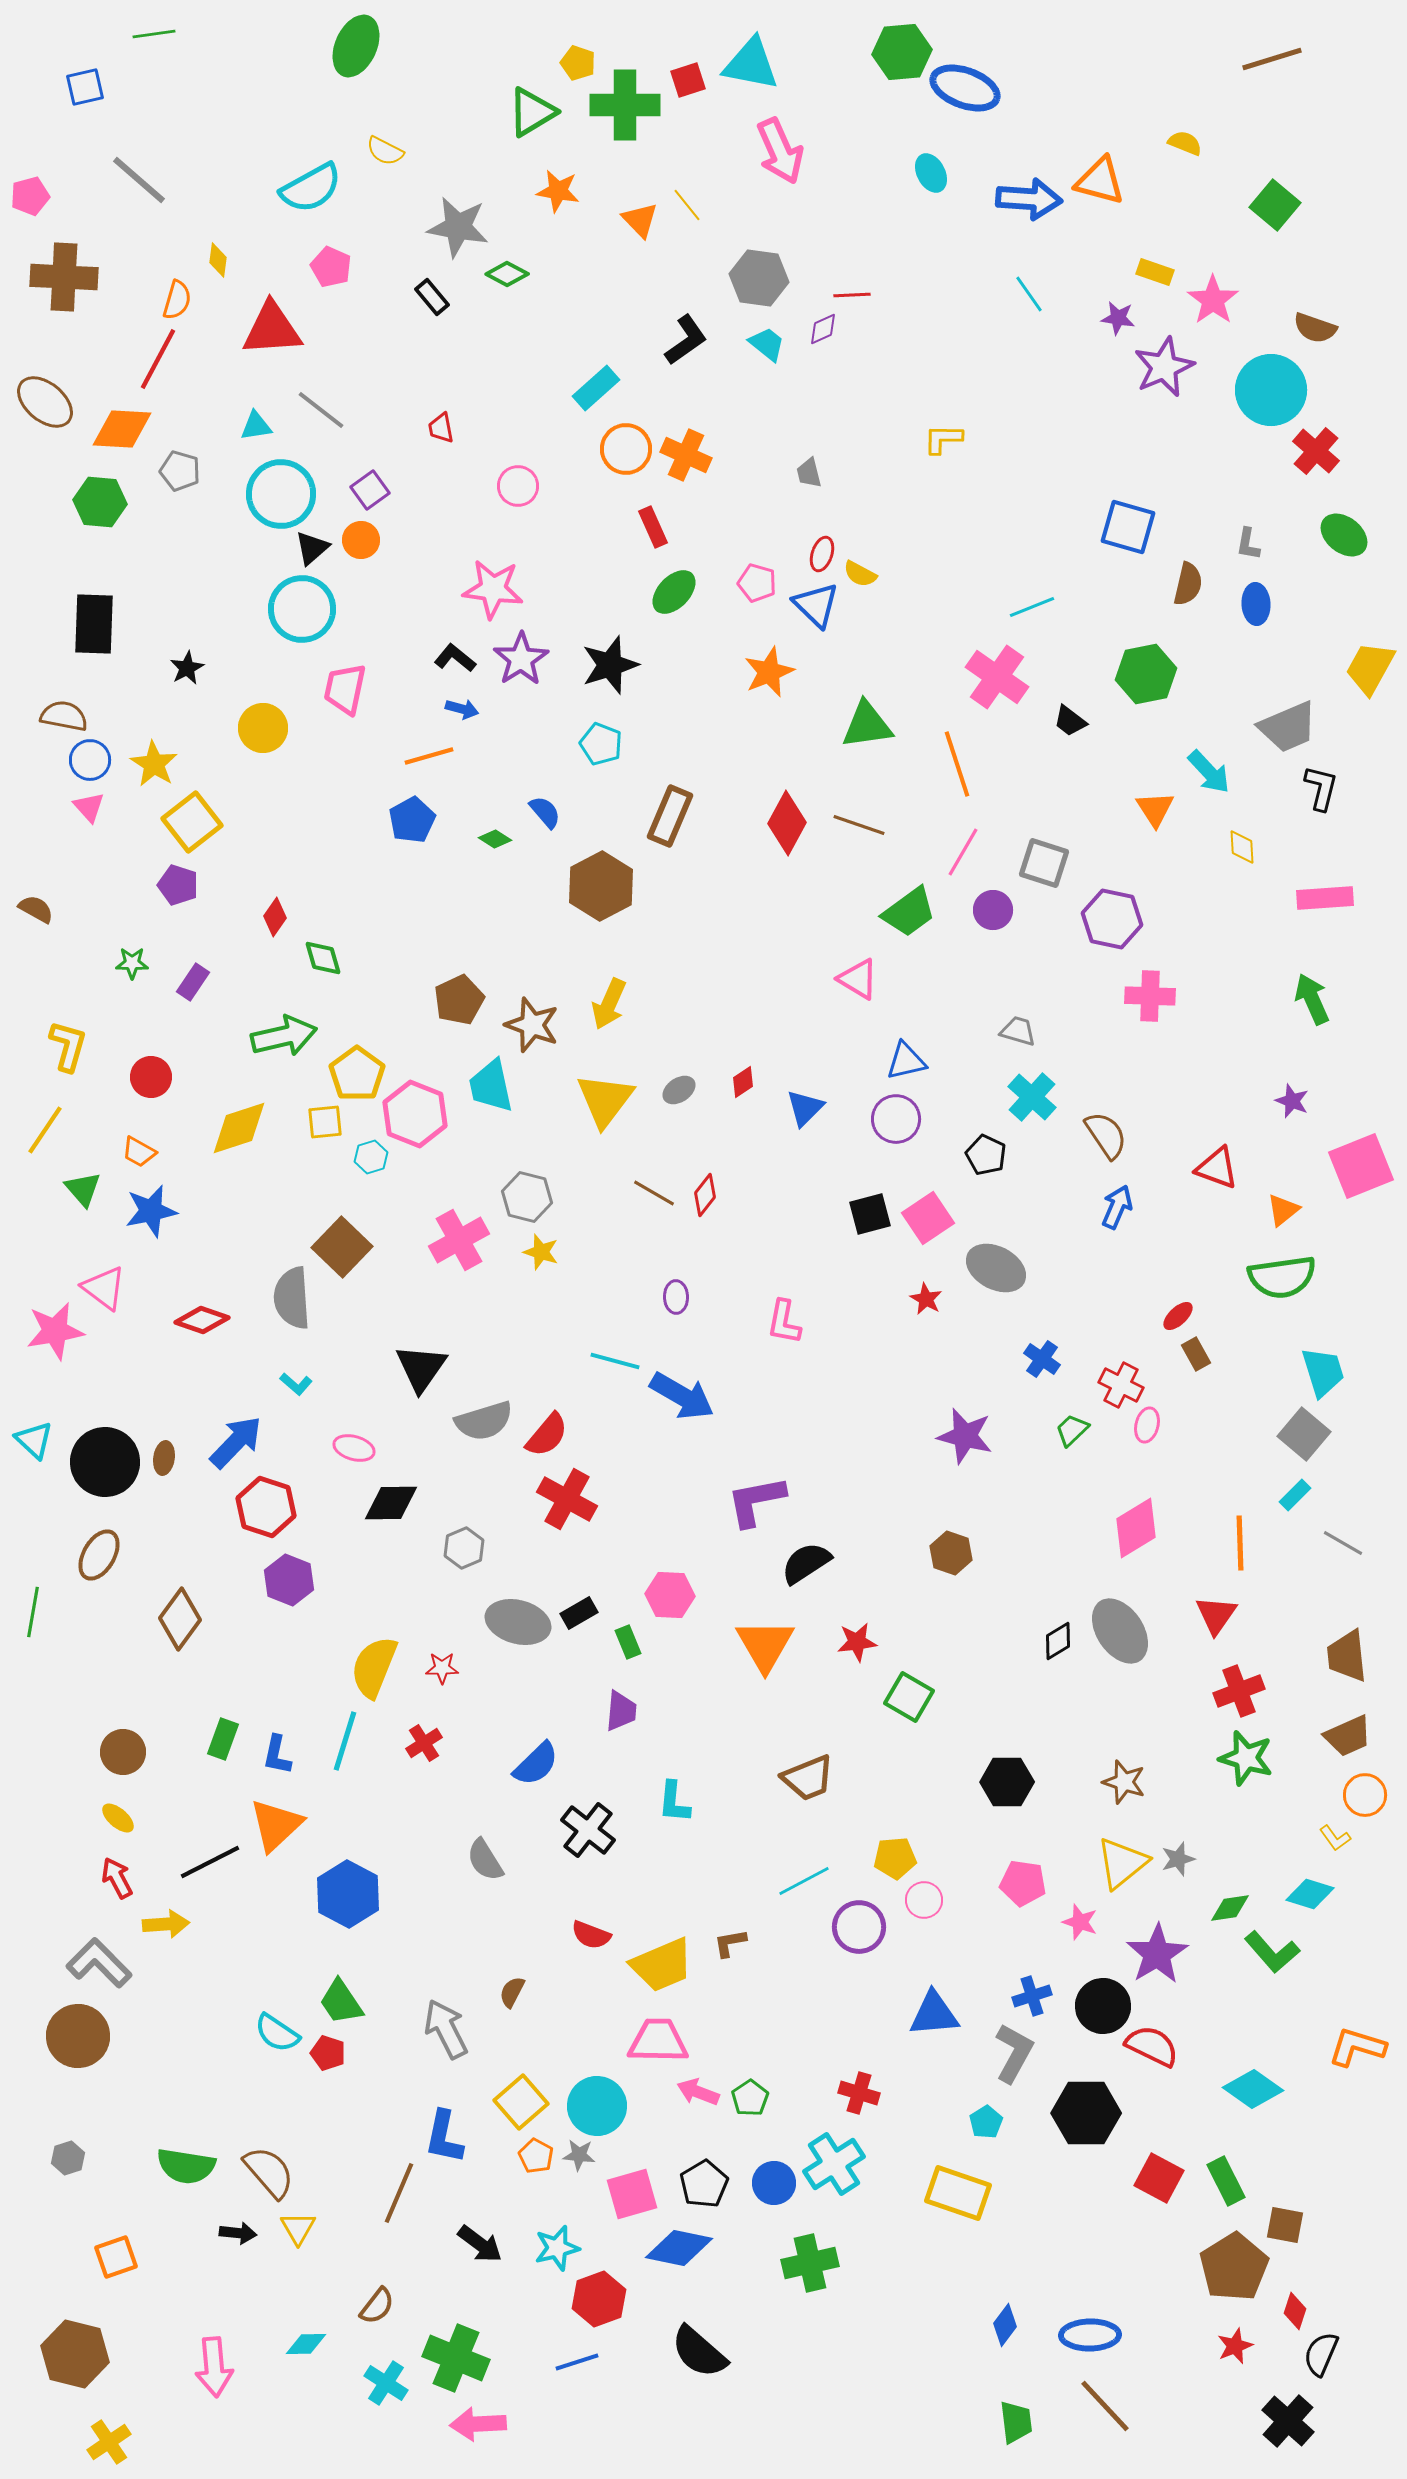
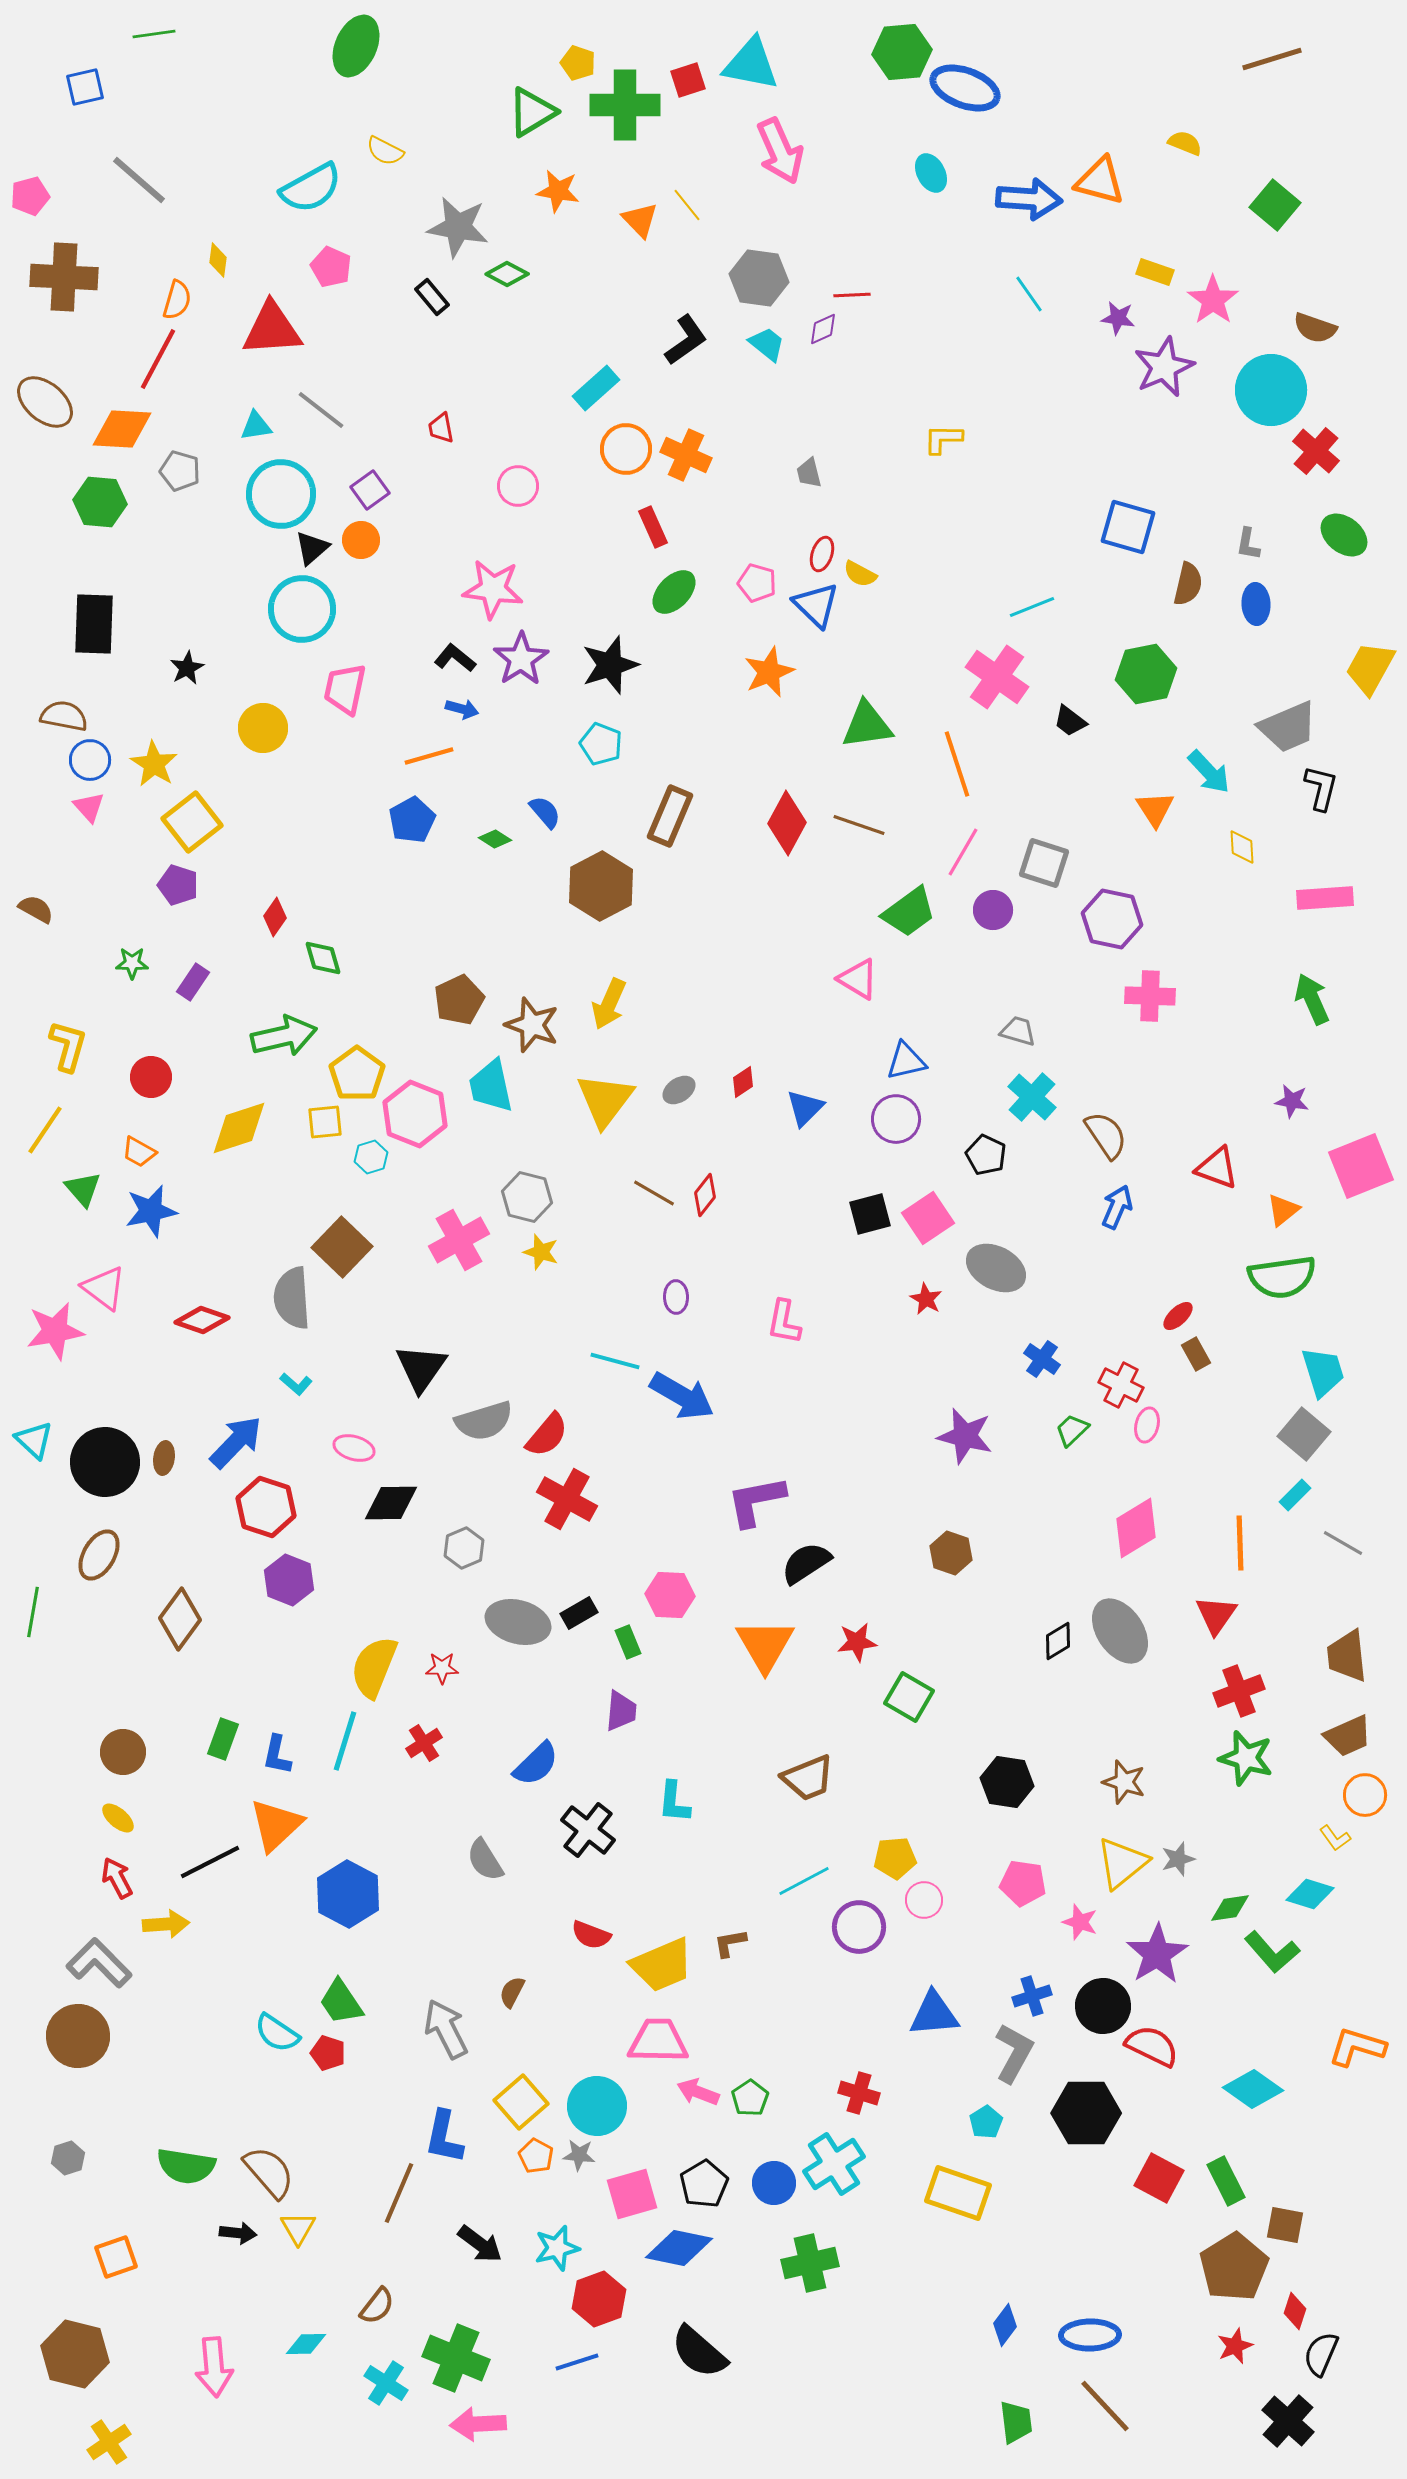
purple star at (1292, 1101): rotated 12 degrees counterclockwise
black hexagon at (1007, 1782): rotated 9 degrees clockwise
